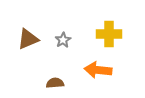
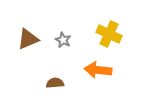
yellow cross: rotated 25 degrees clockwise
gray star: rotated 14 degrees counterclockwise
